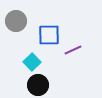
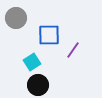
gray circle: moved 3 px up
purple line: rotated 30 degrees counterclockwise
cyan square: rotated 12 degrees clockwise
